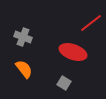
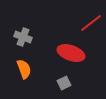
red ellipse: moved 2 px left, 1 px down
orange semicircle: rotated 18 degrees clockwise
gray square: rotated 32 degrees clockwise
